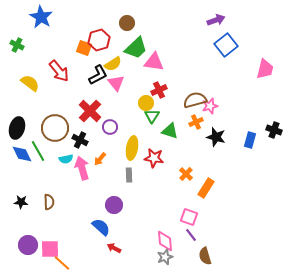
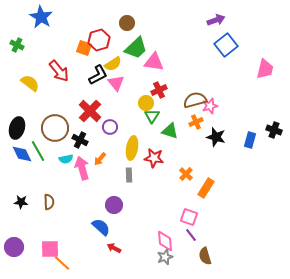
purple circle at (28, 245): moved 14 px left, 2 px down
